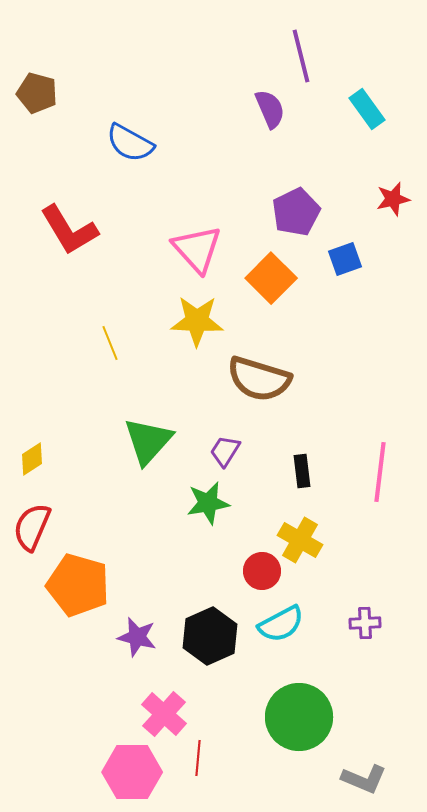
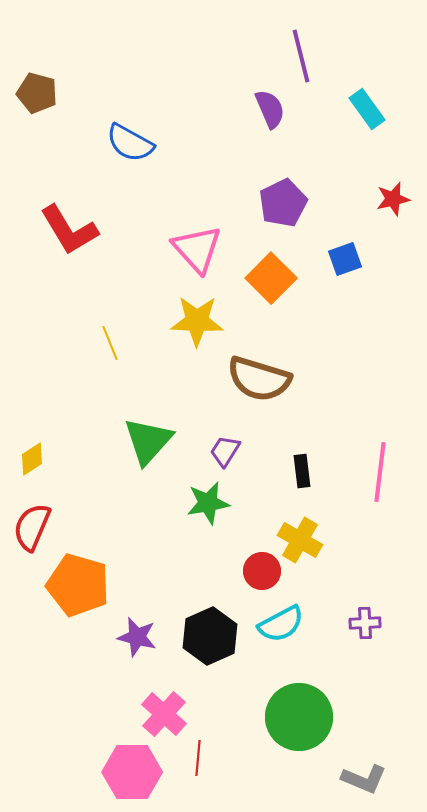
purple pentagon: moved 13 px left, 9 px up
